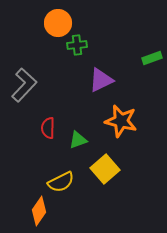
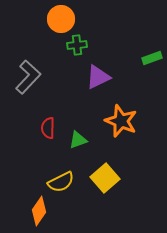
orange circle: moved 3 px right, 4 px up
purple triangle: moved 3 px left, 3 px up
gray L-shape: moved 4 px right, 8 px up
orange star: rotated 8 degrees clockwise
yellow square: moved 9 px down
